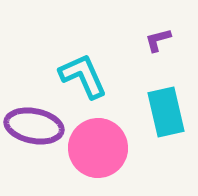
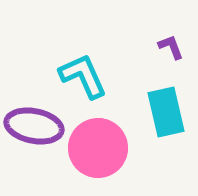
purple L-shape: moved 13 px right, 7 px down; rotated 84 degrees clockwise
